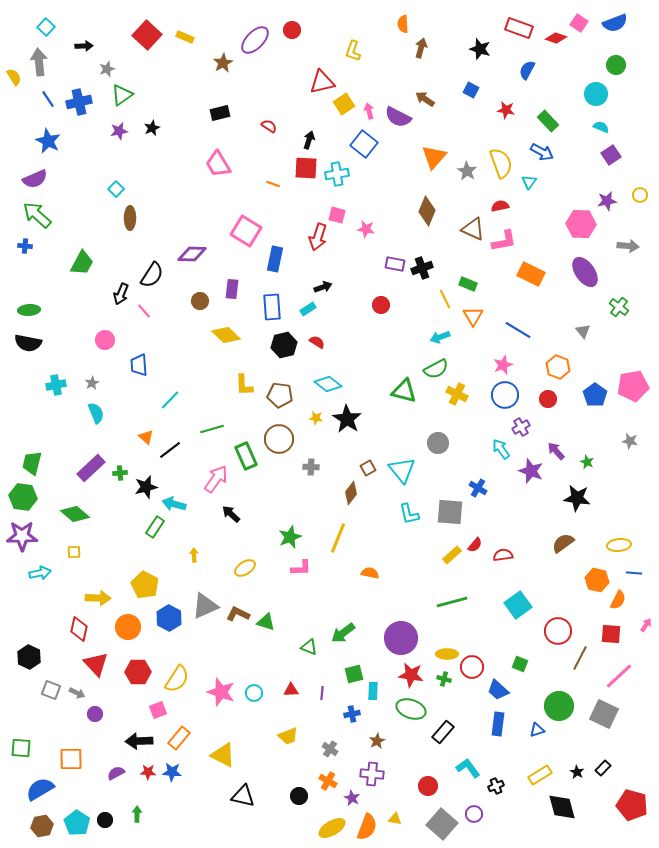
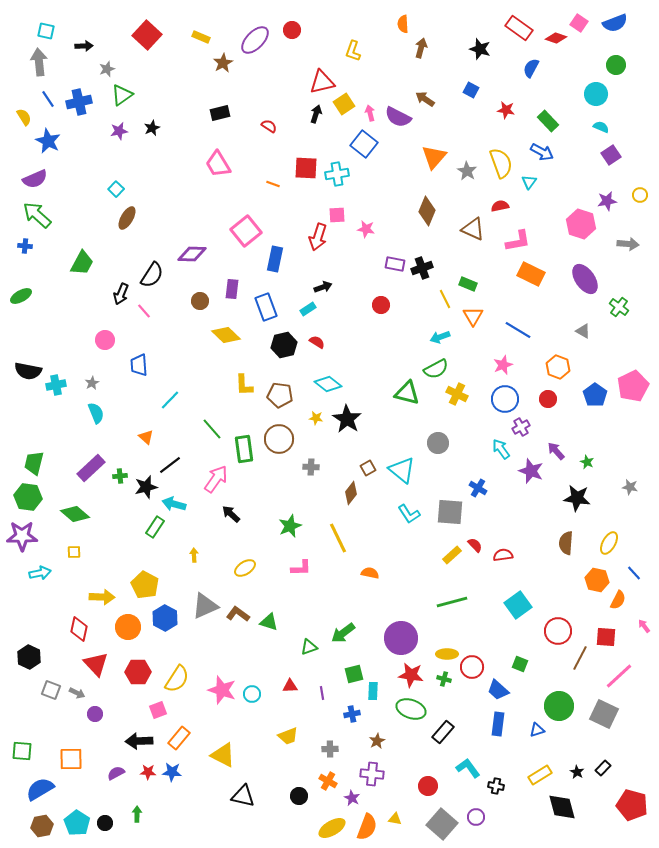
cyan square at (46, 27): moved 4 px down; rotated 30 degrees counterclockwise
red rectangle at (519, 28): rotated 16 degrees clockwise
yellow rectangle at (185, 37): moved 16 px right
blue semicircle at (527, 70): moved 4 px right, 2 px up
yellow semicircle at (14, 77): moved 10 px right, 40 px down
pink arrow at (369, 111): moved 1 px right, 2 px down
black arrow at (309, 140): moved 7 px right, 26 px up
pink square at (337, 215): rotated 18 degrees counterclockwise
brown ellipse at (130, 218): moved 3 px left; rotated 30 degrees clockwise
pink hexagon at (581, 224): rotated 16 degrees clockwise
pink square at (246, 231): rotated 20 degrees clockwise
pink L-shape at (504, 241): moved 14 px right
gray arrow at (628, 246): moved 2 px up
purple ellipse at (585, 272): moved 7 px down
blue rectangle at (272, 307): moved 6 px left; rotated 16 degrees counterclockwise
green ellipse at (29, 310): moved 8 px left, 14 px up; rotated 25 degrees counterclockwise
gray triangle at (583, 331): rotated 21 degrees counterclockwise
black semicircle at (28, 343): moved 28 px down
pink pentagon at (633, 386): rotated 16 degrees counterclockwise
green triangle at (404, 391): moved 3 px right, 2 px down
blue circle at (505, 395): moved 4 px down
green line at (212, 429): rotated 65 degrees clockwise
gray star at (630, 441): moved 46 px down
black line at (170, 450): moved 15 px down
green rectangle at (246, 456): moved 2 px left, 7 px up; rotated 16 degrees clockwise
green trapezoid at (32, 463): moved 2 px right
cyan triangle at (402, 470): rotated 12 degrees counterclockwise
green cross at (120, 473): moved 3 px down
green hexagon at (23, 497): moved 5 px right
cyan L-shape at (409, 514): rotated 20 degrees counterclockwise
green star at (290, 537): moved 11 px up
yellow line at (338, 538): rotated 48 degrees counterclockwise
brown semicircle at (563, 543): moved 3 px right; rotated 50 degrees counterclockwise
red semicircle at (475, 545): rotated 84 degrees counterclockwise
yellow ellipse at (619, 545): moved 10 px left, 2 px up; rotated 55 degrees counterclockwise
blue line at (634, 573): rotated 42 degrees clockwise
yellow arrow at (98, 598): moved 4 px right, 1 px up
brown L-shape at (238, 614): rotated 10 degrees clockwise
blue hexagon at (169, 618): moved 4 px left
green triangle at (266, 622): moved 3 px right
pink arrow at (646, 625): moved 2 px left, 1 px down; rotated 72 degrees counterclockwise
red square at (611, 634): moved 5 px left, 3 px down
green triangle at (309, 647): rotated 42 degrees counterclockwise
red triangle at (291, 690): moved 1 px left, 4 px up
pink star at (221, 692): moved 1 px right, 2 px up
cyan circle at (254, 693): moved 2 px left, 1 px down
purple line at (322, 693): rotated 16 degrees counterclockwise
green square at (21, 748): moved 1 px right, 3 px down
gray cross at (330, 749): rotated 35 degrees counterclockwise
black cross at (496, 786): rotated 35 degrees clockwise
purple circle at (474, 814): moved 2 px right, 3 px down
black circle at (105, 820): moved 3 px down
